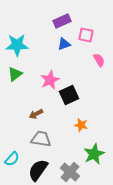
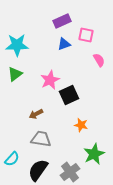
gray cross: rotated 12 degrees clockwise
